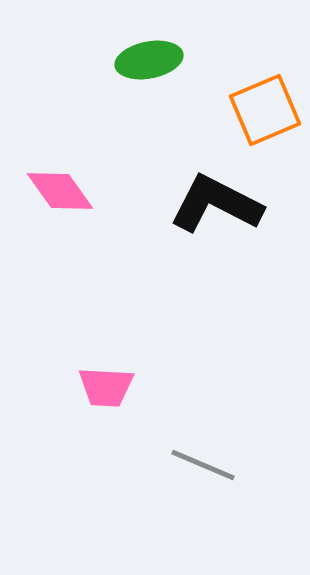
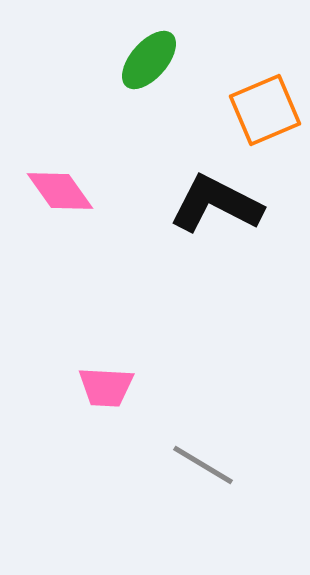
green ellipse: rotated 38 degrees counterclockwise
gray line: rotated 8 degrees clockwise
